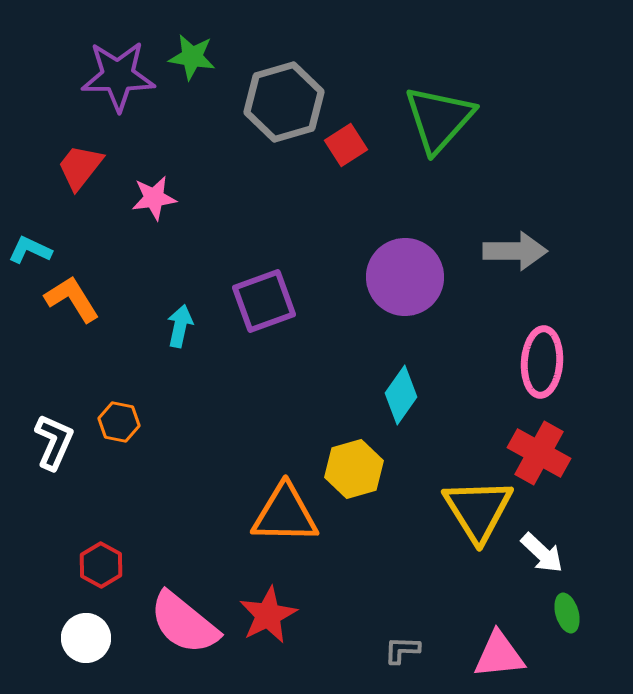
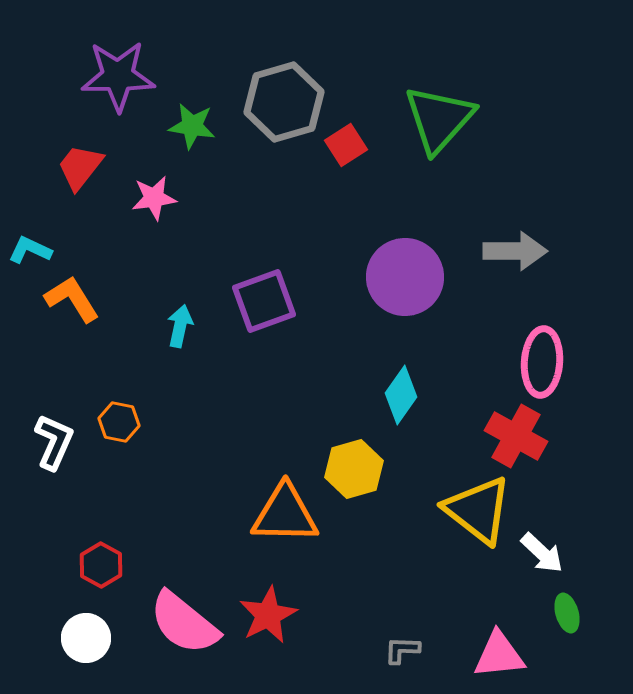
green star: moved 69 px down
red cross: moved 23 px left, 17 px up
yellow triangle: rotated 20 degrees counterclockwise
